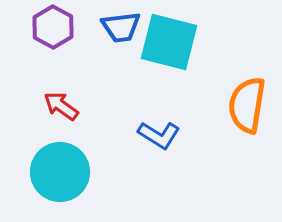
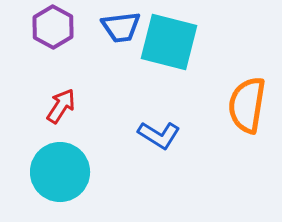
red arrow: rotated 87 degrees clockwise
